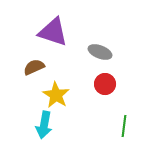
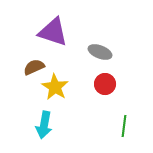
yellow star: moved 1 px left, 8 px up
